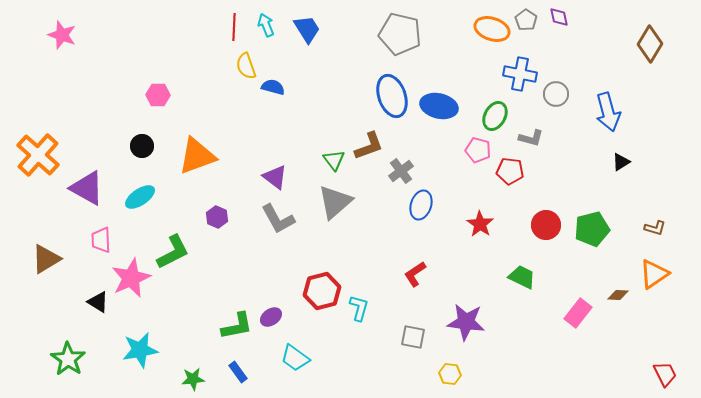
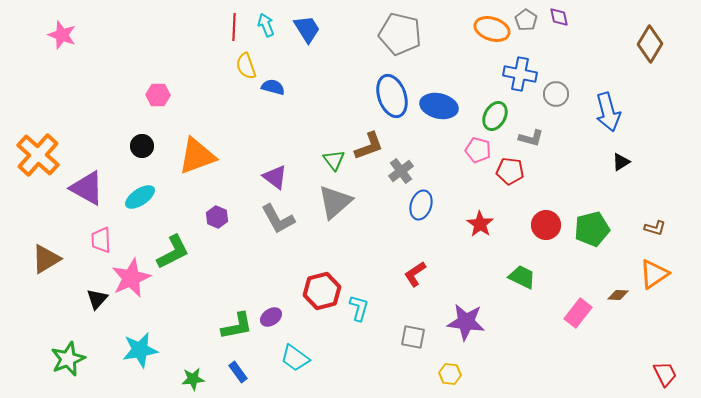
black triangle at (98, 302): moved 1 px left, 3 px up; rotated 40 degrees clockwise
green star at (68, 359): rotated 16 degrees clockwise
